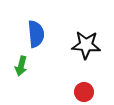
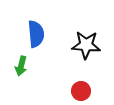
red circle: moved 3 px left, 1 px up
